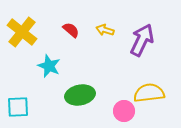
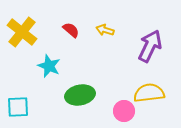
purple arrow: moved 8 px right, 6 px down
